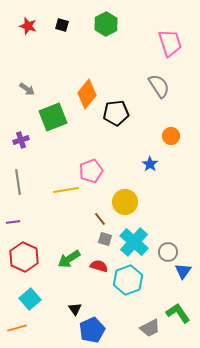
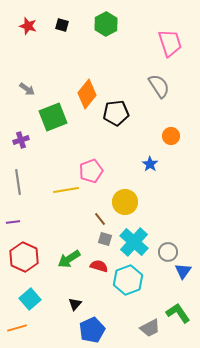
black triangle: moved 5 px up; rotated 16 degrees clockwise
